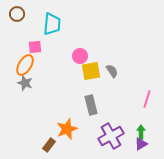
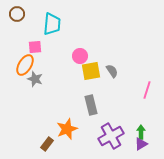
gray star: moved 10 px right, 4 px up
pink line: moved 9 px up
brown rectangle: moved 2 px left, 1 px up
